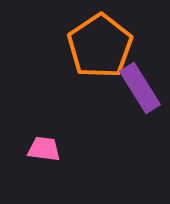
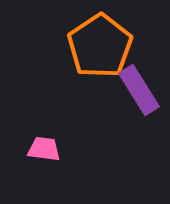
purple rectangle: moved 1 px left, 2 px down
